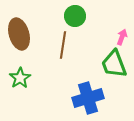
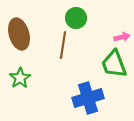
green circle: moved 1 px right, 2 px down
pink arrow: rotated 56 degrees clockwise
